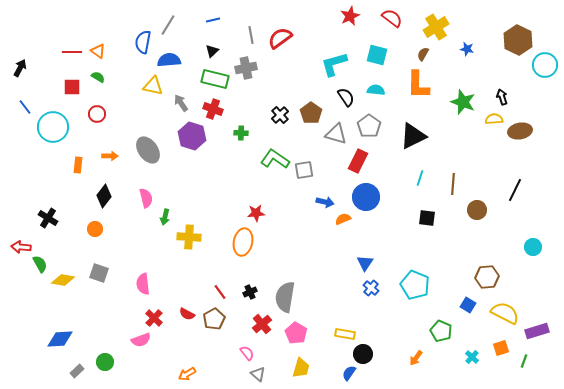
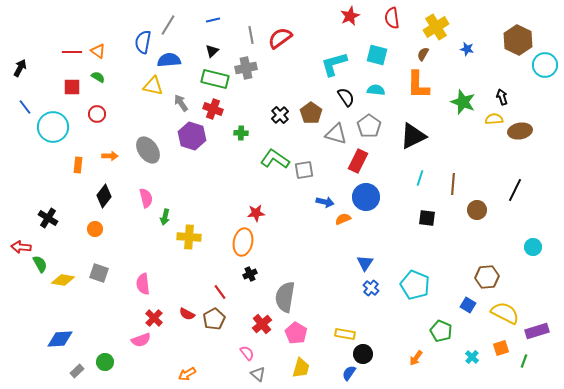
red semicircle at (392, 18): rotated 135 degrees counterclockwise
black cross at (250, 292): moved 18 px up
